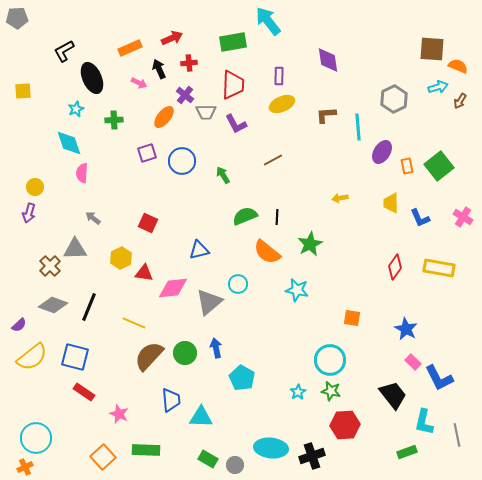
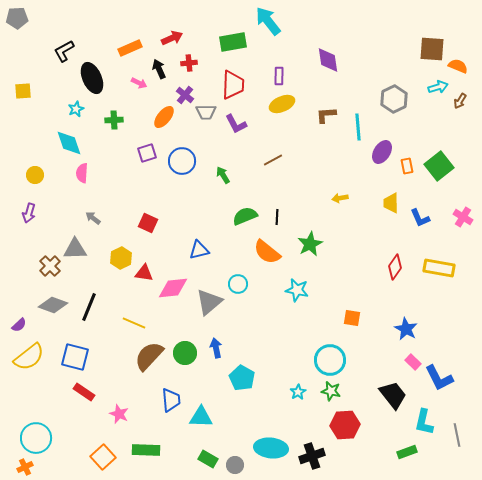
yellow circle at (35, 187): moved 12 px up
yellow semicircle at (32, 357): moved 3 px left
